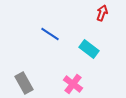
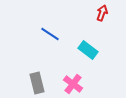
cyan rectangle: moved 1 px left, 1 px down
gray rectangle: moved 13 px right; rotated 15 degrees clockwise
